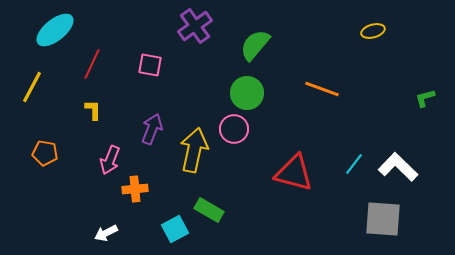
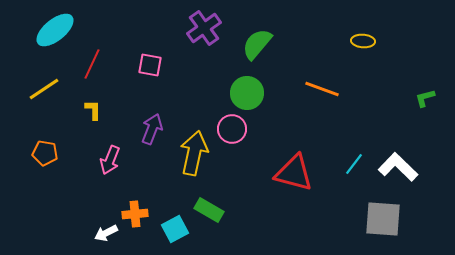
purple cross: moved 9 px right, 2 px down
yellow ellipse: moved 10 px left, 10 px down; rotated 20 degrees clockwise
green semicircle: moved 2 px right, 1 px up
yellow line: moved 12 px right, 2 px down; rotated 28 degrees clockwise
pink circle: moved 2 px left
yellow arrow: moved 3 px down
orange cross: moved 25 px down
